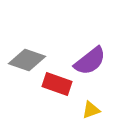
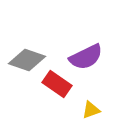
purple semicircle: moved 4 px left, 4 px up; rotated 12 degrees clockwise
red rectangle: rotated 16 degrees clockwise
